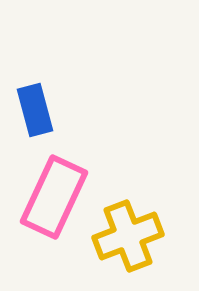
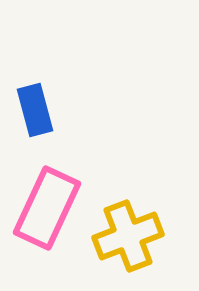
pink rectangle: moved 7 px left, 11 px down
